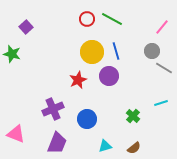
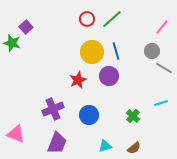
green line: rotated 70 degrees counterclockwise
green star: moved 11 px up
blue circle: moved 2 px right, 4 px up
